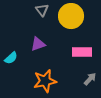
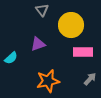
yellow circle: moved 9 px down
pink rectangle: moved 1 px right
orange star: moved 3 px right
